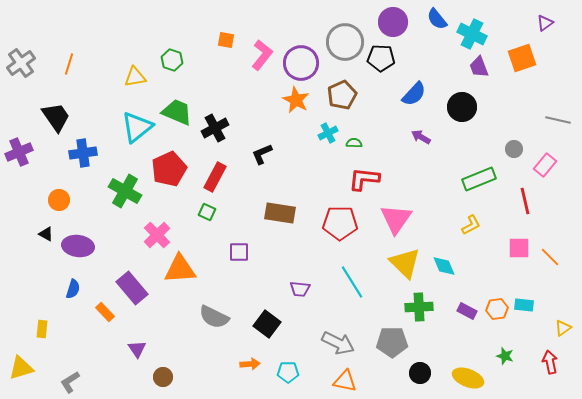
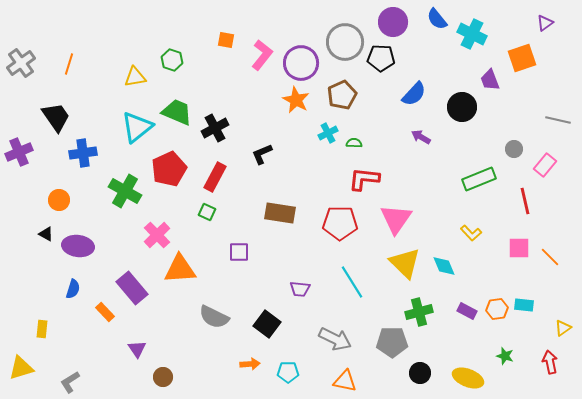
purple trapezoid at (479, 67): moved 11 px right, 13 px down
yellow L-shape at (471, 225): moved 8 px down; rotated 75 degrees clockwise
green cross at (419, 307): moved 5 px down; rotated 12 degrees counterclockwise
gray arrow at (338, 343): moved 3 px left, 4 px up
